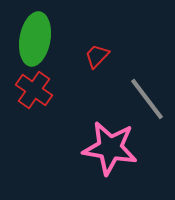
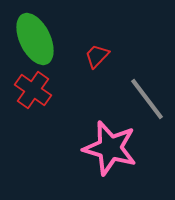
green ellipse: rotated 36 degrees counterclockwise
red cross: moved 1 px left
pink star: rotated 6 degrees clockwise
